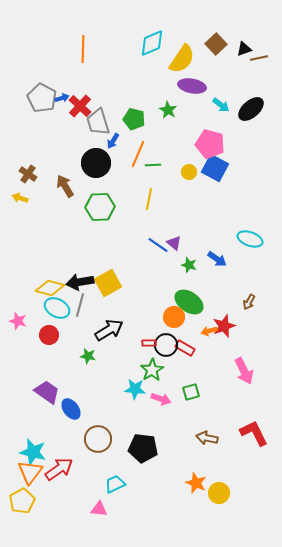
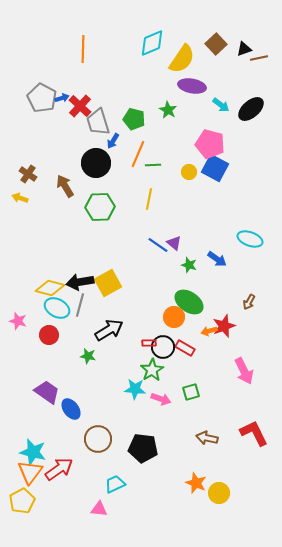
black circle at (166, 345): moved 3 px left, 2 px down
